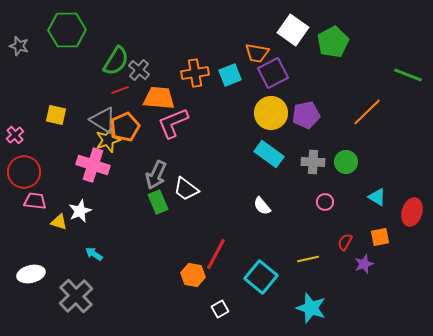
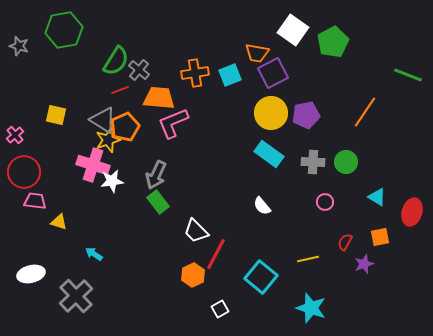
green hexagon at (67, 30): moved 3 px left; rotated 9 degrees counterclockwise
orange line at (367, 112): moved 2 px left; rotated 12 degrees counterclockwise
white trapezoid at (186, 189): moved 10 px right, 42 px down; rotated 8 degrees clockwise
green rectangle at (158, 202): rotated 15 degrees counterclockwise
white star at (80, 211): moved 32 px right, 30 px up; rotated 15 degrees clockwise
orange hexagon at (193, 275): rotated 25 degrees clockwise
